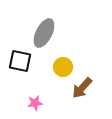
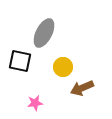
brown arrow: rotated 25 degrees clockwise
